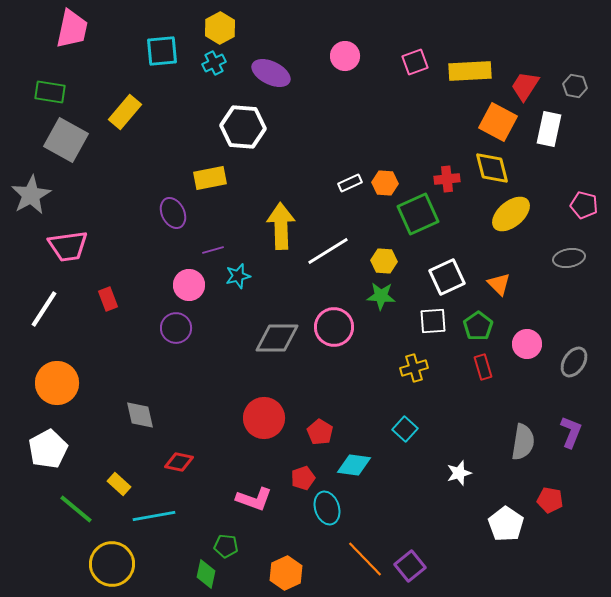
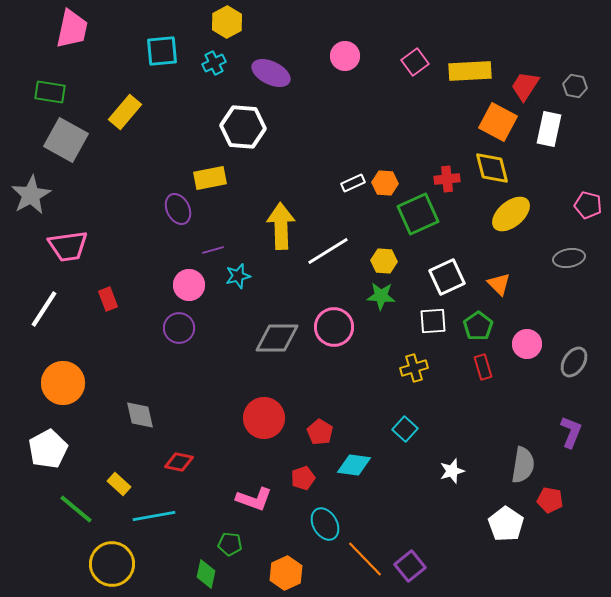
yellow hexagon at (220, 28): moved 7 px right, 6 px up
pink square at (415, 62): rotated 16 degrees counterclockwise
white rectangle at (350, 183): moved 3 px right
pink pentagon at (584, 205): moved 4 px right
purple ellipse at (173, 213): moved 5 px right, 4 px up
purple circle at (176, 328): moved 3 px right
orange circle at (57, 383): moved 6 px right
gray semicircle at (523, 442): moved 23 px down
white star at (459, 473): moved 7 px left, 2 px up
cyan ellipse at (327, 508): moved 2 px left, 16 px down; rotated 12 degrees counterclockwise
green pentagon at (226, 546): moved 4 px right, 2 px up
